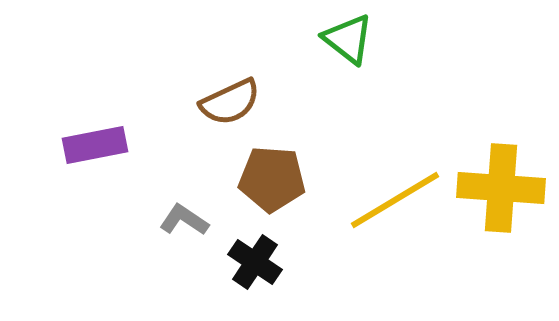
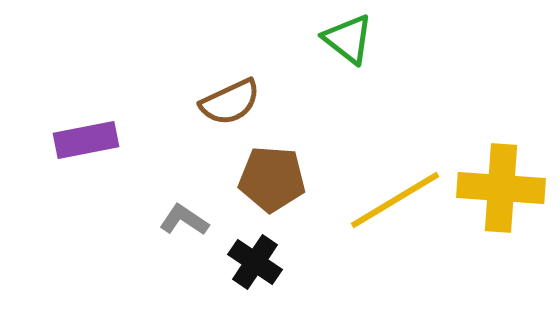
purple rectangle: moved 9 px left, 5 px up
